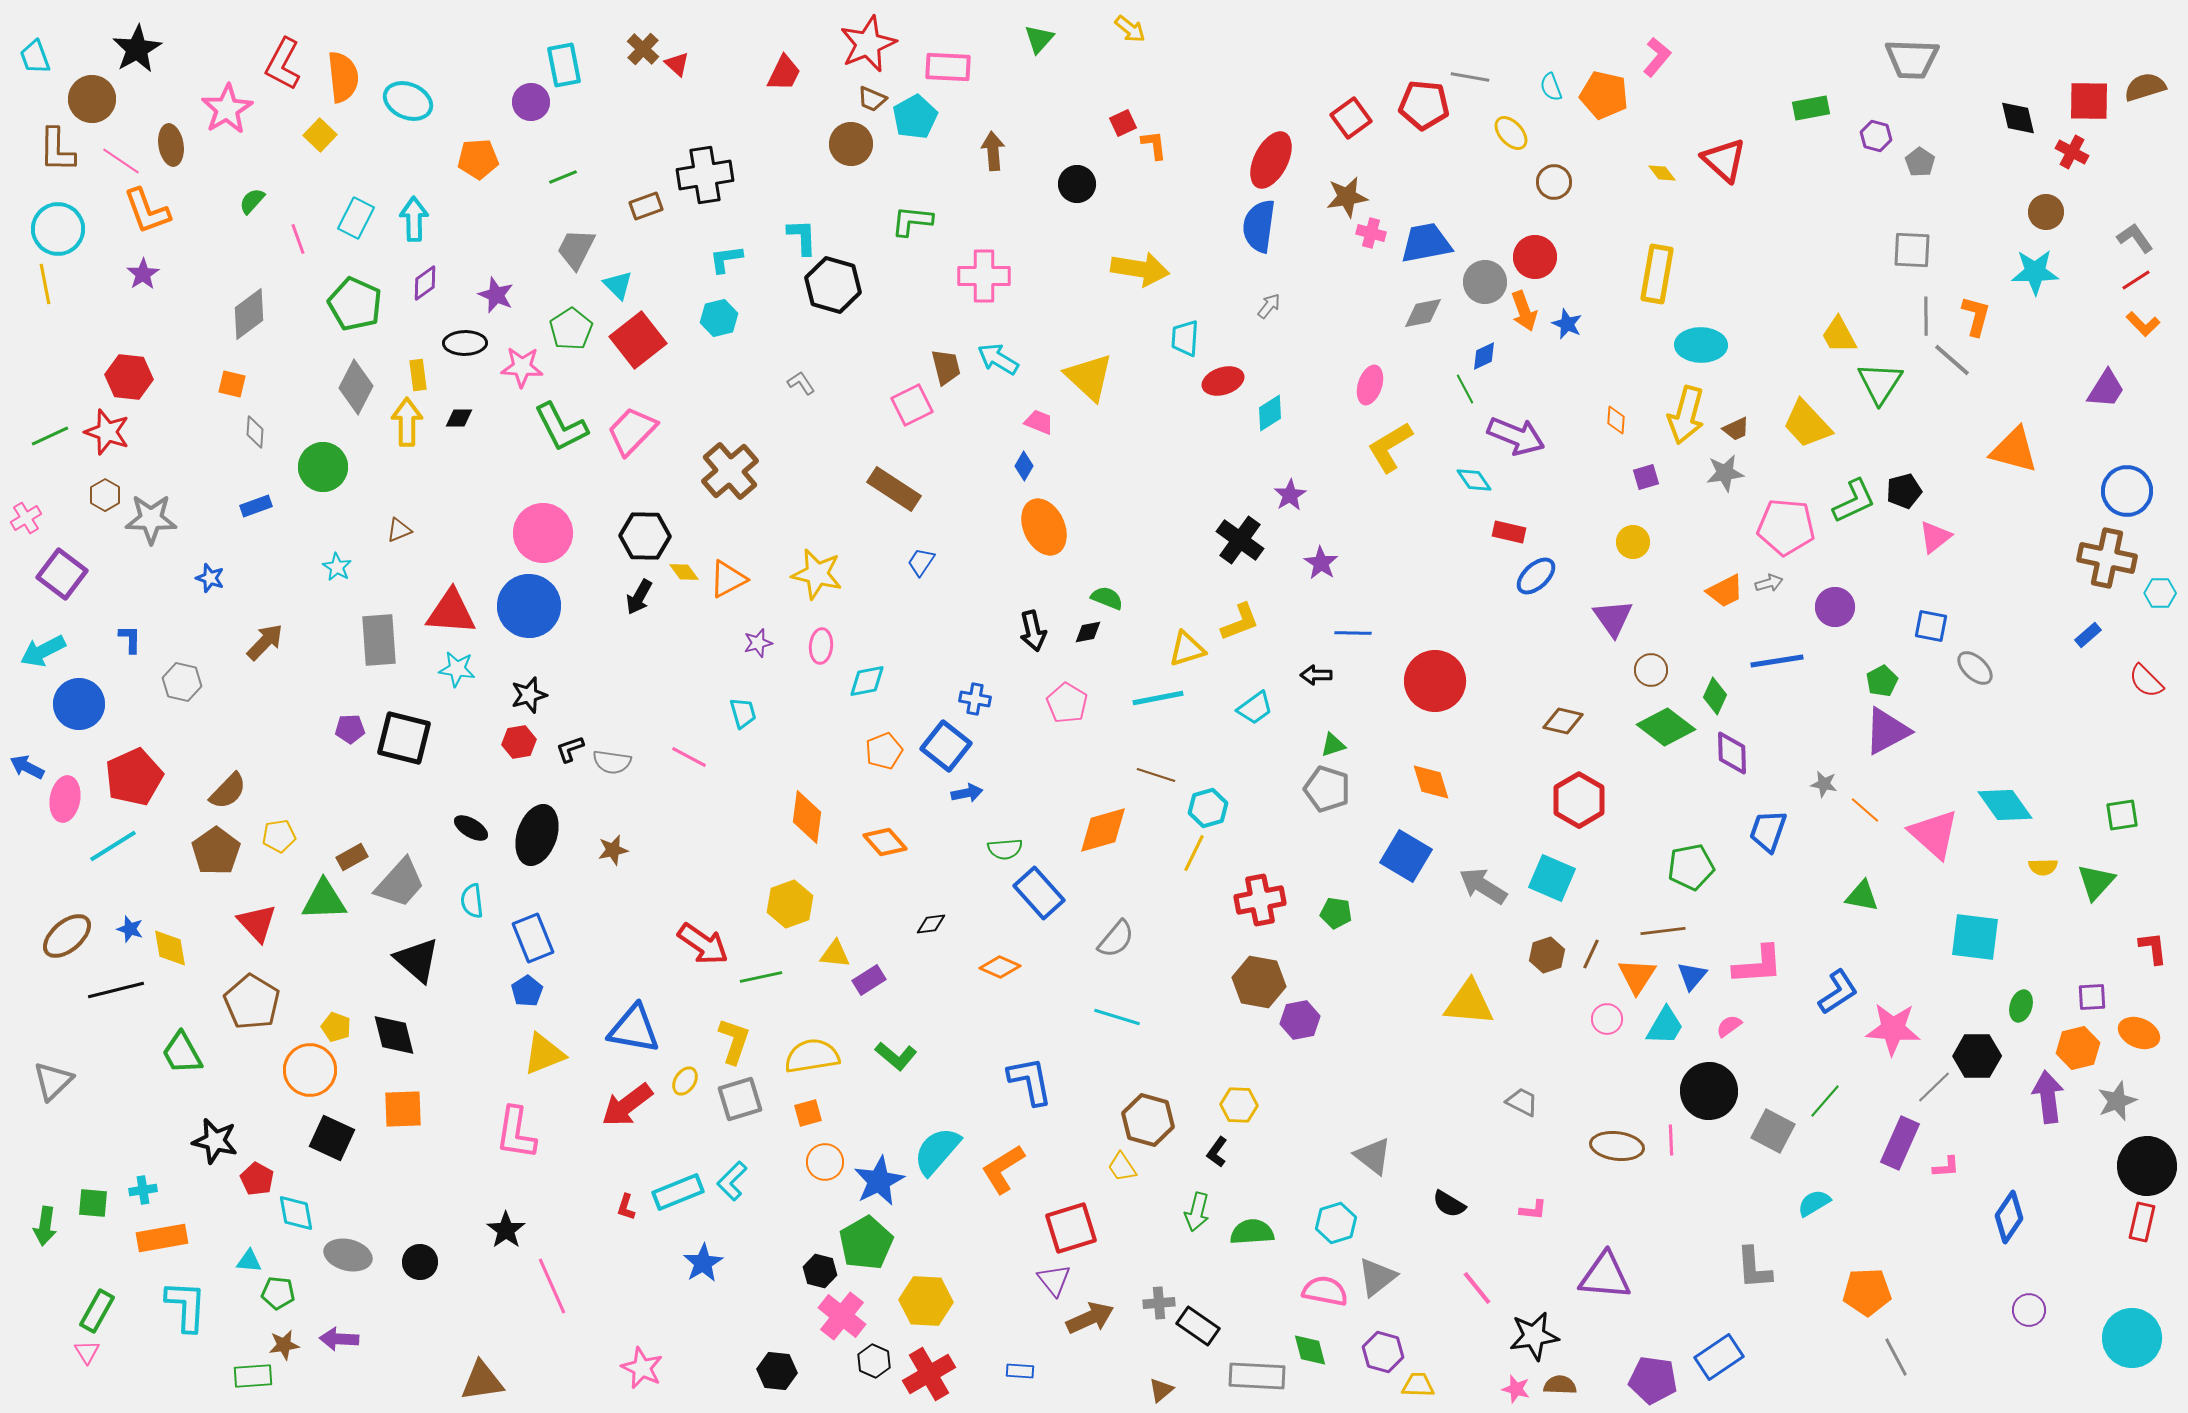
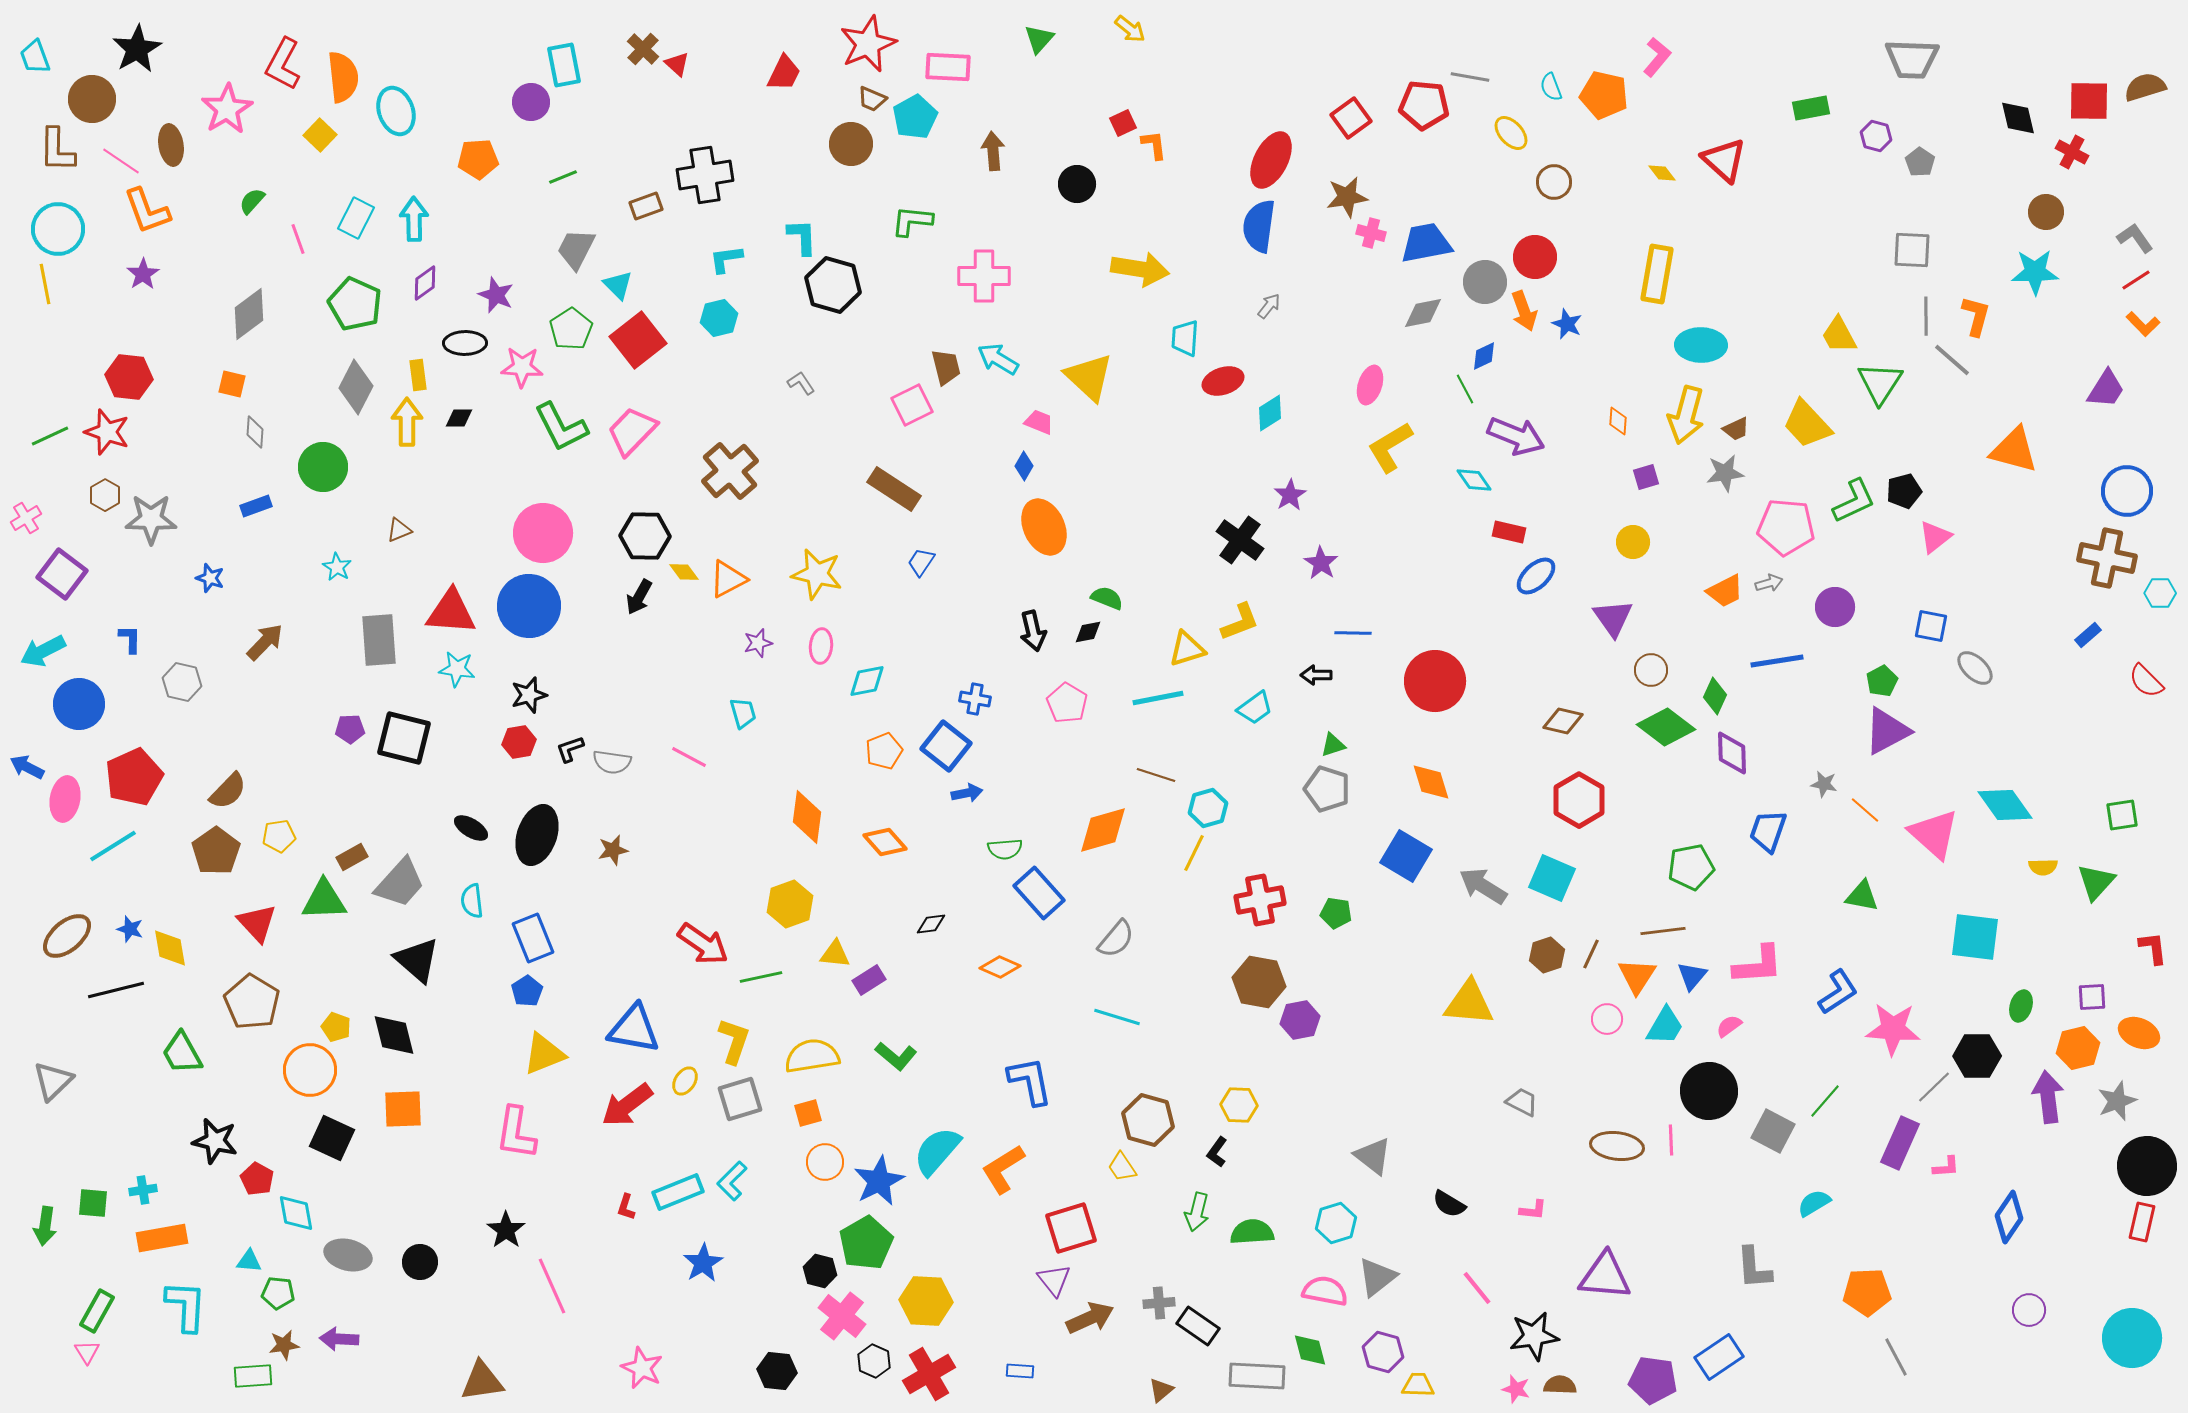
cyan ellipse at (408, 101): moved 12 px left, 10 px down; rotated 48 degrees clockwise
orange diamond at (1616, 420): moved 2 px right, 1 px down
